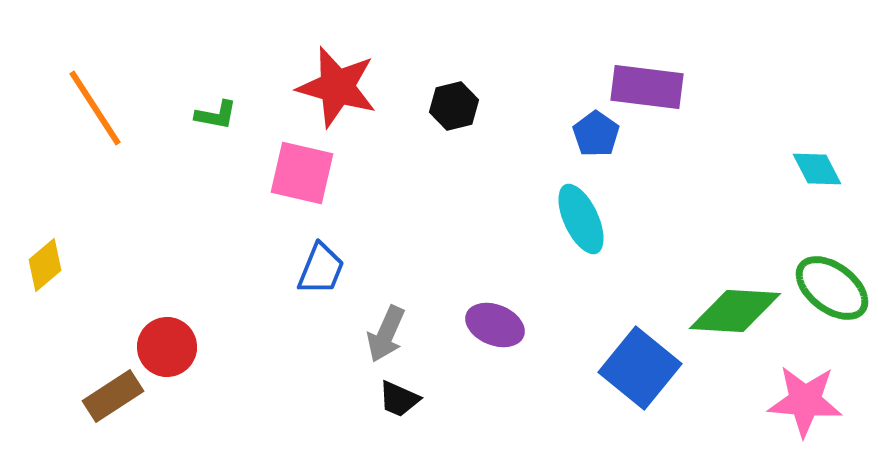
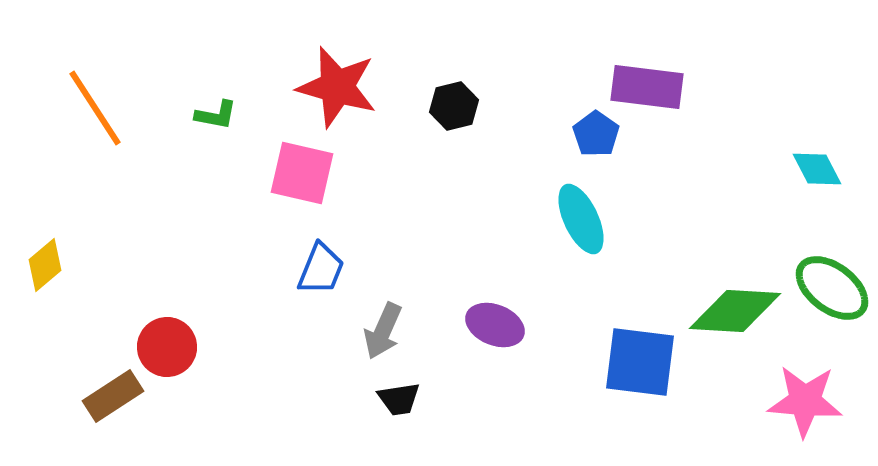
gray arrow: moved 3 px left, 3 px up
blue square: moved 6 px up; rotated 32 degrees counterclockwise
black trapezoid: rotated 33 degrees counterclockwise
